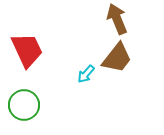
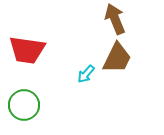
brown arrow: moved 2 px left
red trapezoid: rotated 123 degrees clockwise
brown trapezoid: rotated 12 degrees counterclockwise
